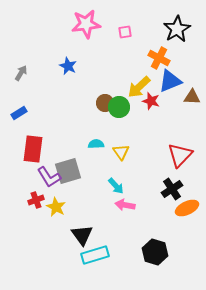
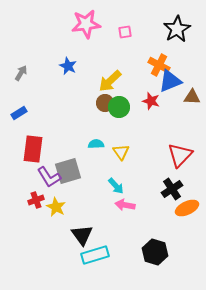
orange cross: moved 7 px down
yellow arrow: moved 29 px left, 6 px up
